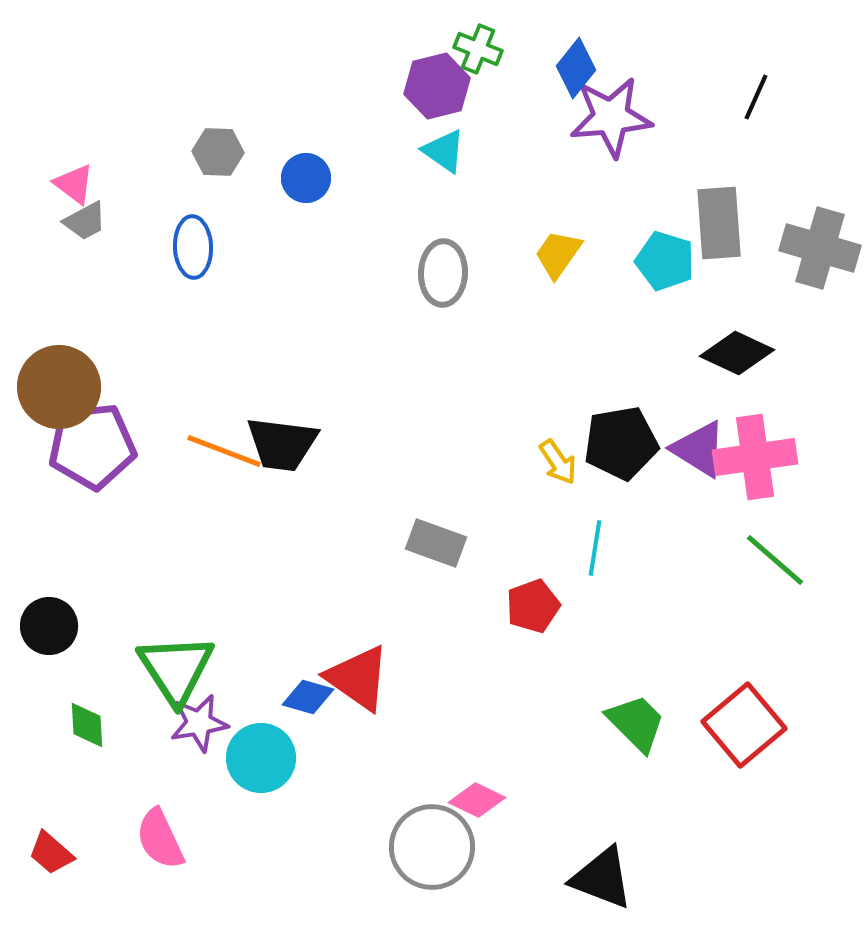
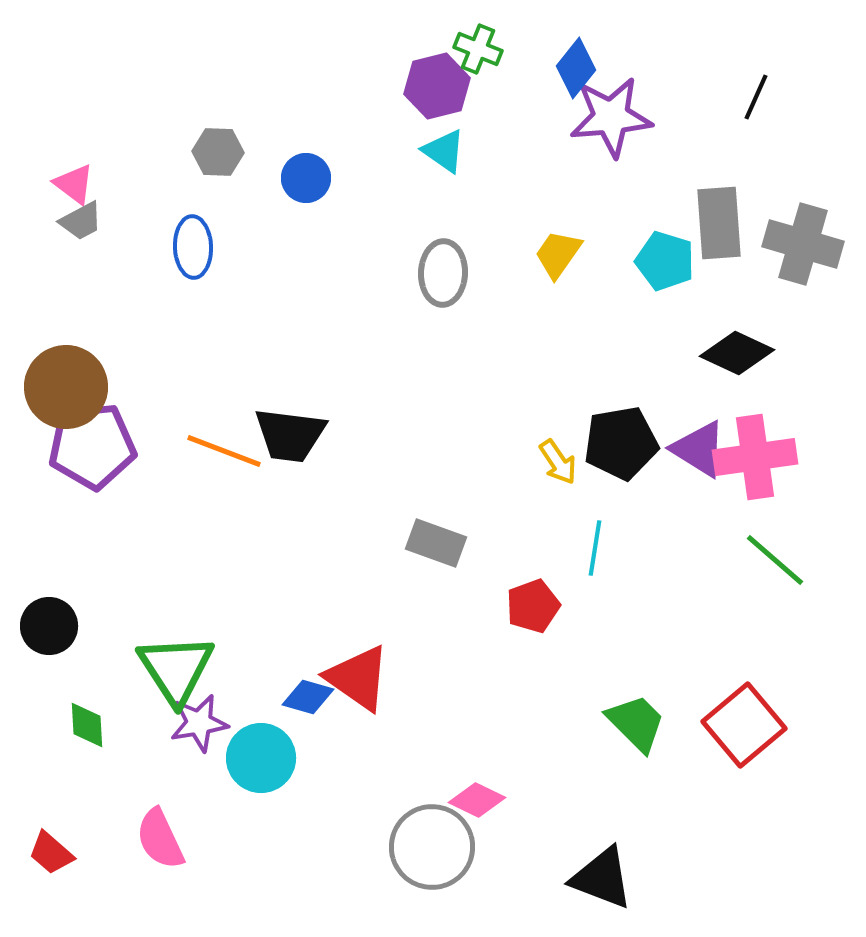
gray trapezoid at (85, 221): moved 4 px left
gray cross at (820, 248): moved 17 px left, 4 px up
brown circle at (59, 387): moved 7 px right
black trapezoid at (282, 444): moved 8 px right, 9 px up
